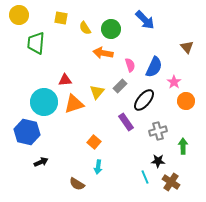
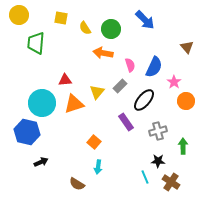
cyan circle: moved 2 px left, 1 px down
